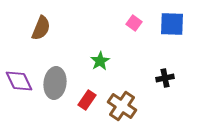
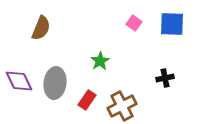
brown cross: rotated 28 degrees clockwise
